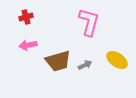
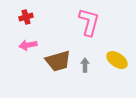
gray arrow: rotated 64 degrees counterclockwise
